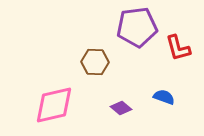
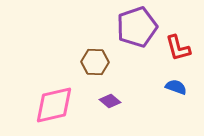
purple pentagon: rotated 12 degrees counterclockwise
blue semicircle: moved 12 px right, 10 px up
purple diamond: moved 11 px left, 7 px up
